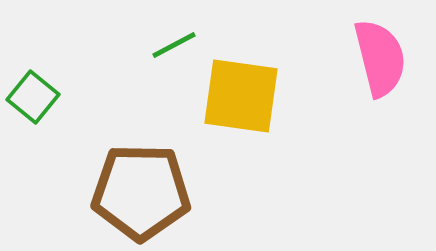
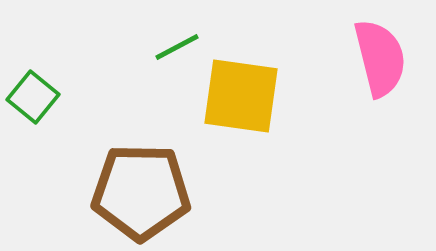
green line: moved 3 px right, 2 px down
